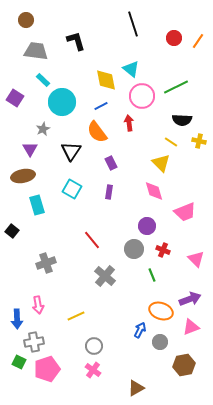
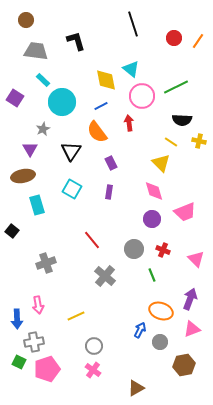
purple circle at (147, 226): moved 5 px right, 7 px up
purple arrow at (190, 299): rotated 50 degrees counterclockwise
pink triangle at (191, 327): moved 1 px right, 2 px down
